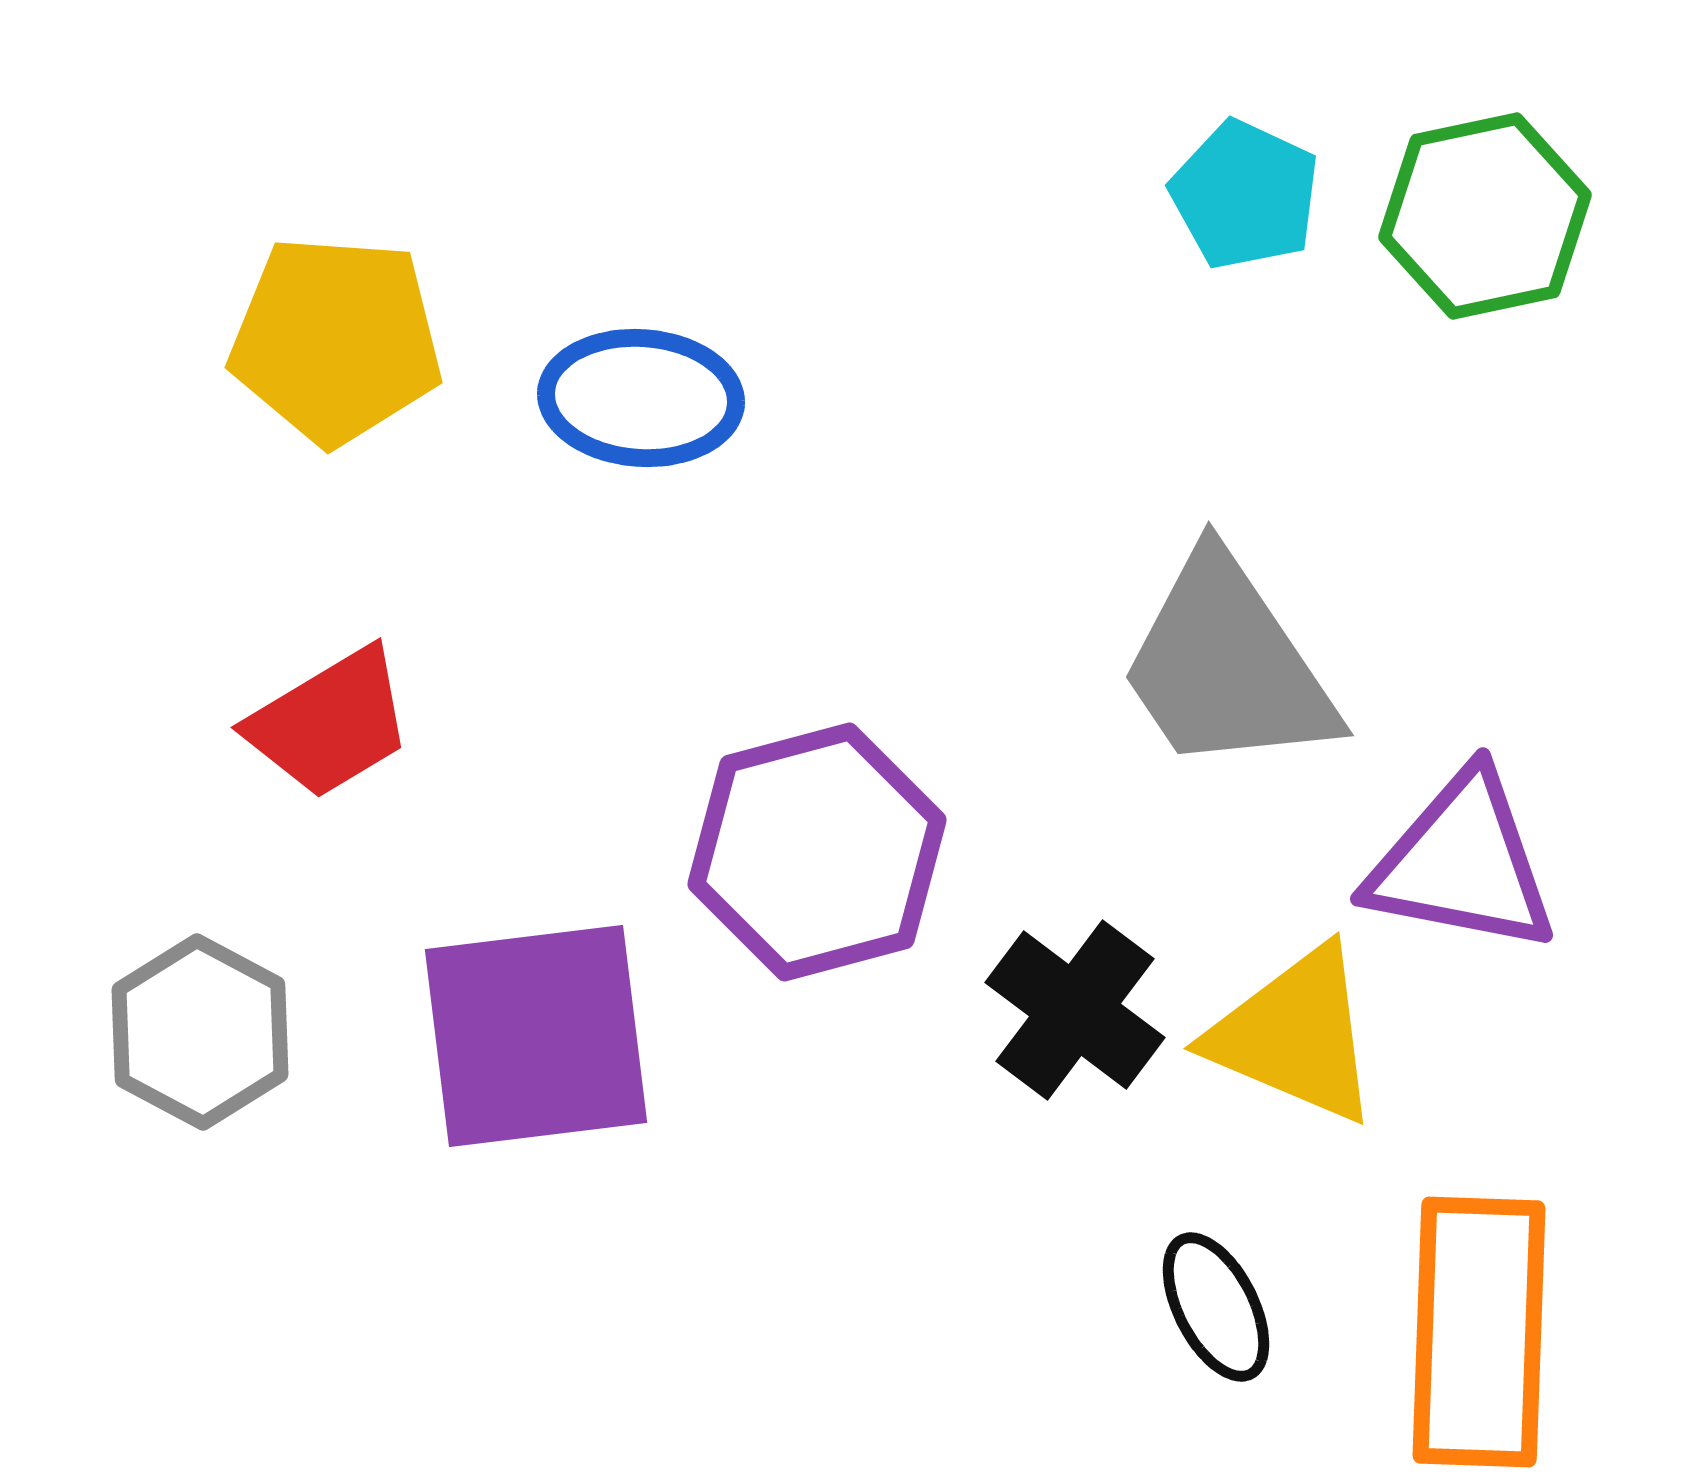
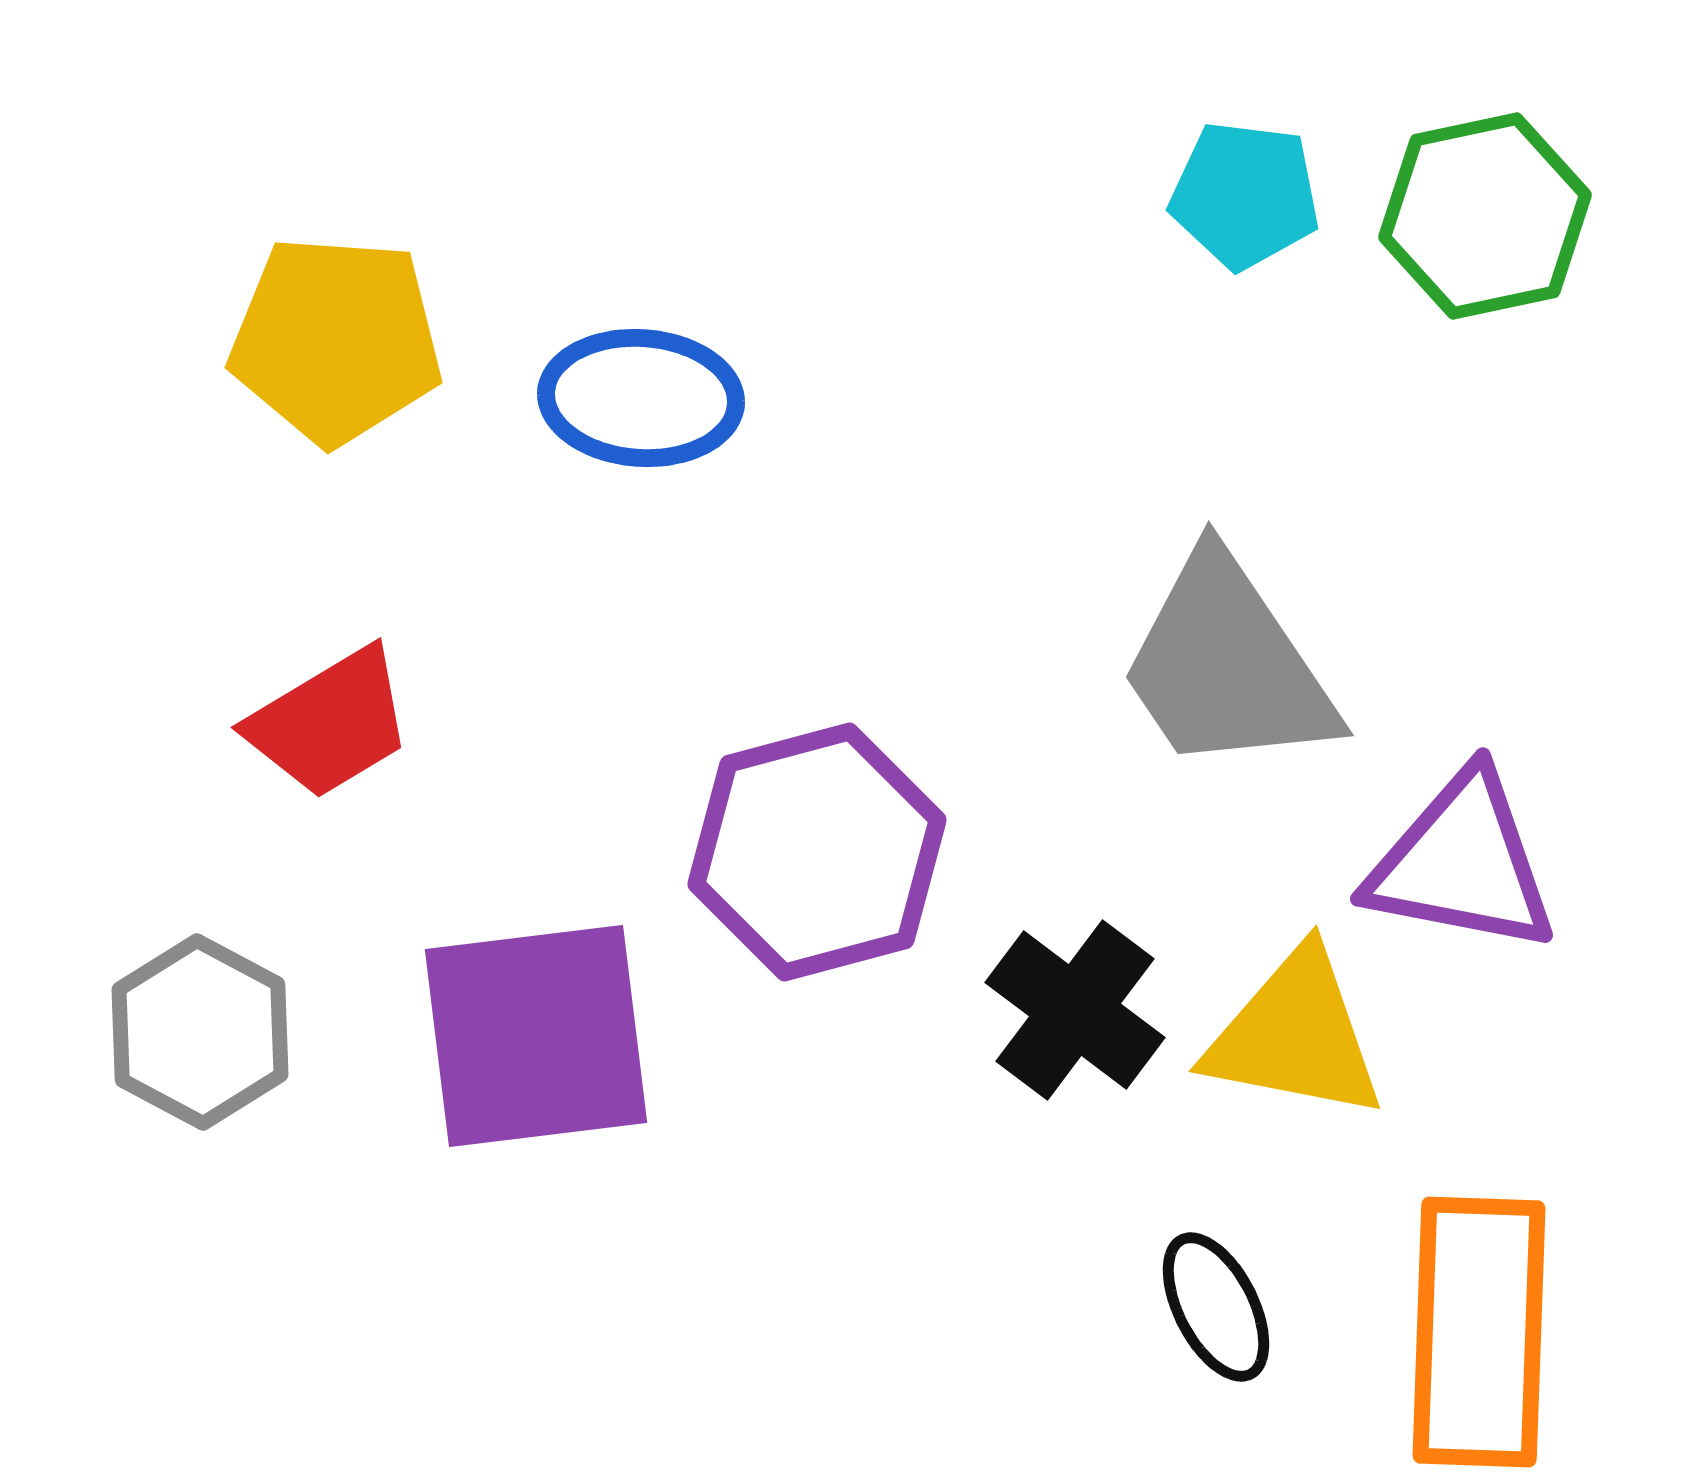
cyan pentagon: rotated 18 degrees counterclockwise
yellow triangle: rotated 12 degrees counterclockwise
